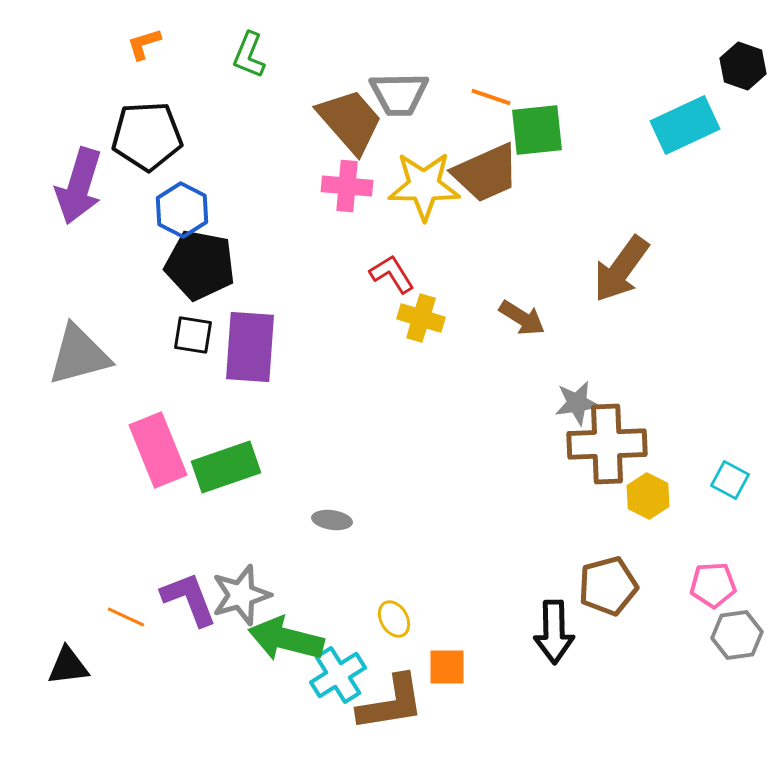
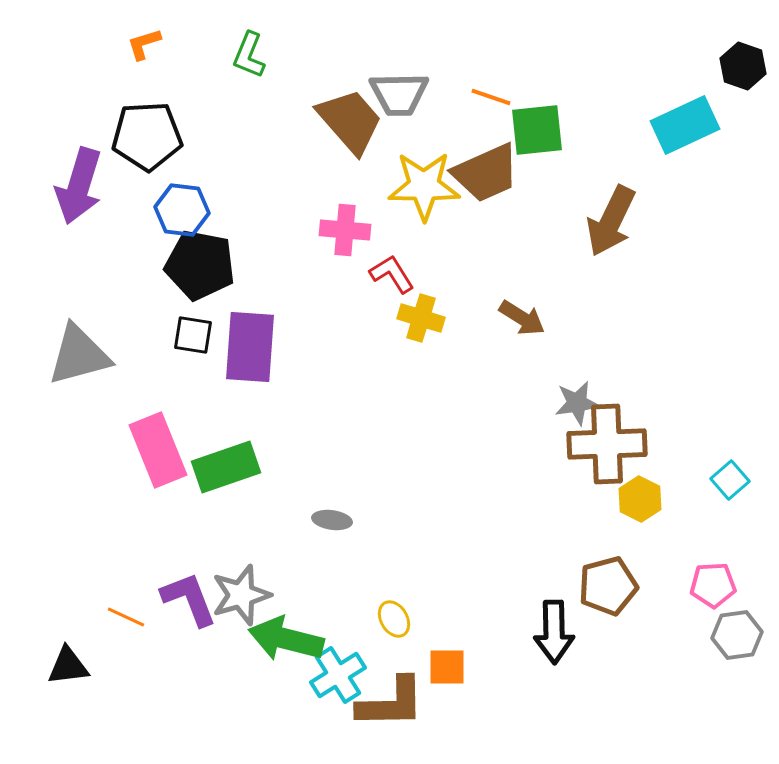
pink cross at (347, 186): moved 2 px left, 44 px down
blue hexagon at (182, 210): rotated 20 degrees counterclockwise
brown arrow at (621, 269): moved 10 px left, 48 px up; rotated 10 degrees counterclockwise
cyan square at (730, 480): rotated 21 degrees clockwise
yellow hexagon at (648, 496): moved 8 px left, 3 px down
brown L-shape at (391, 703): rotated 8 degrees clockwise
